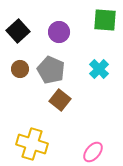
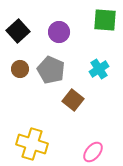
cyan cross: rotated 12 degrees clockwise
brown square: moved 13 px right
